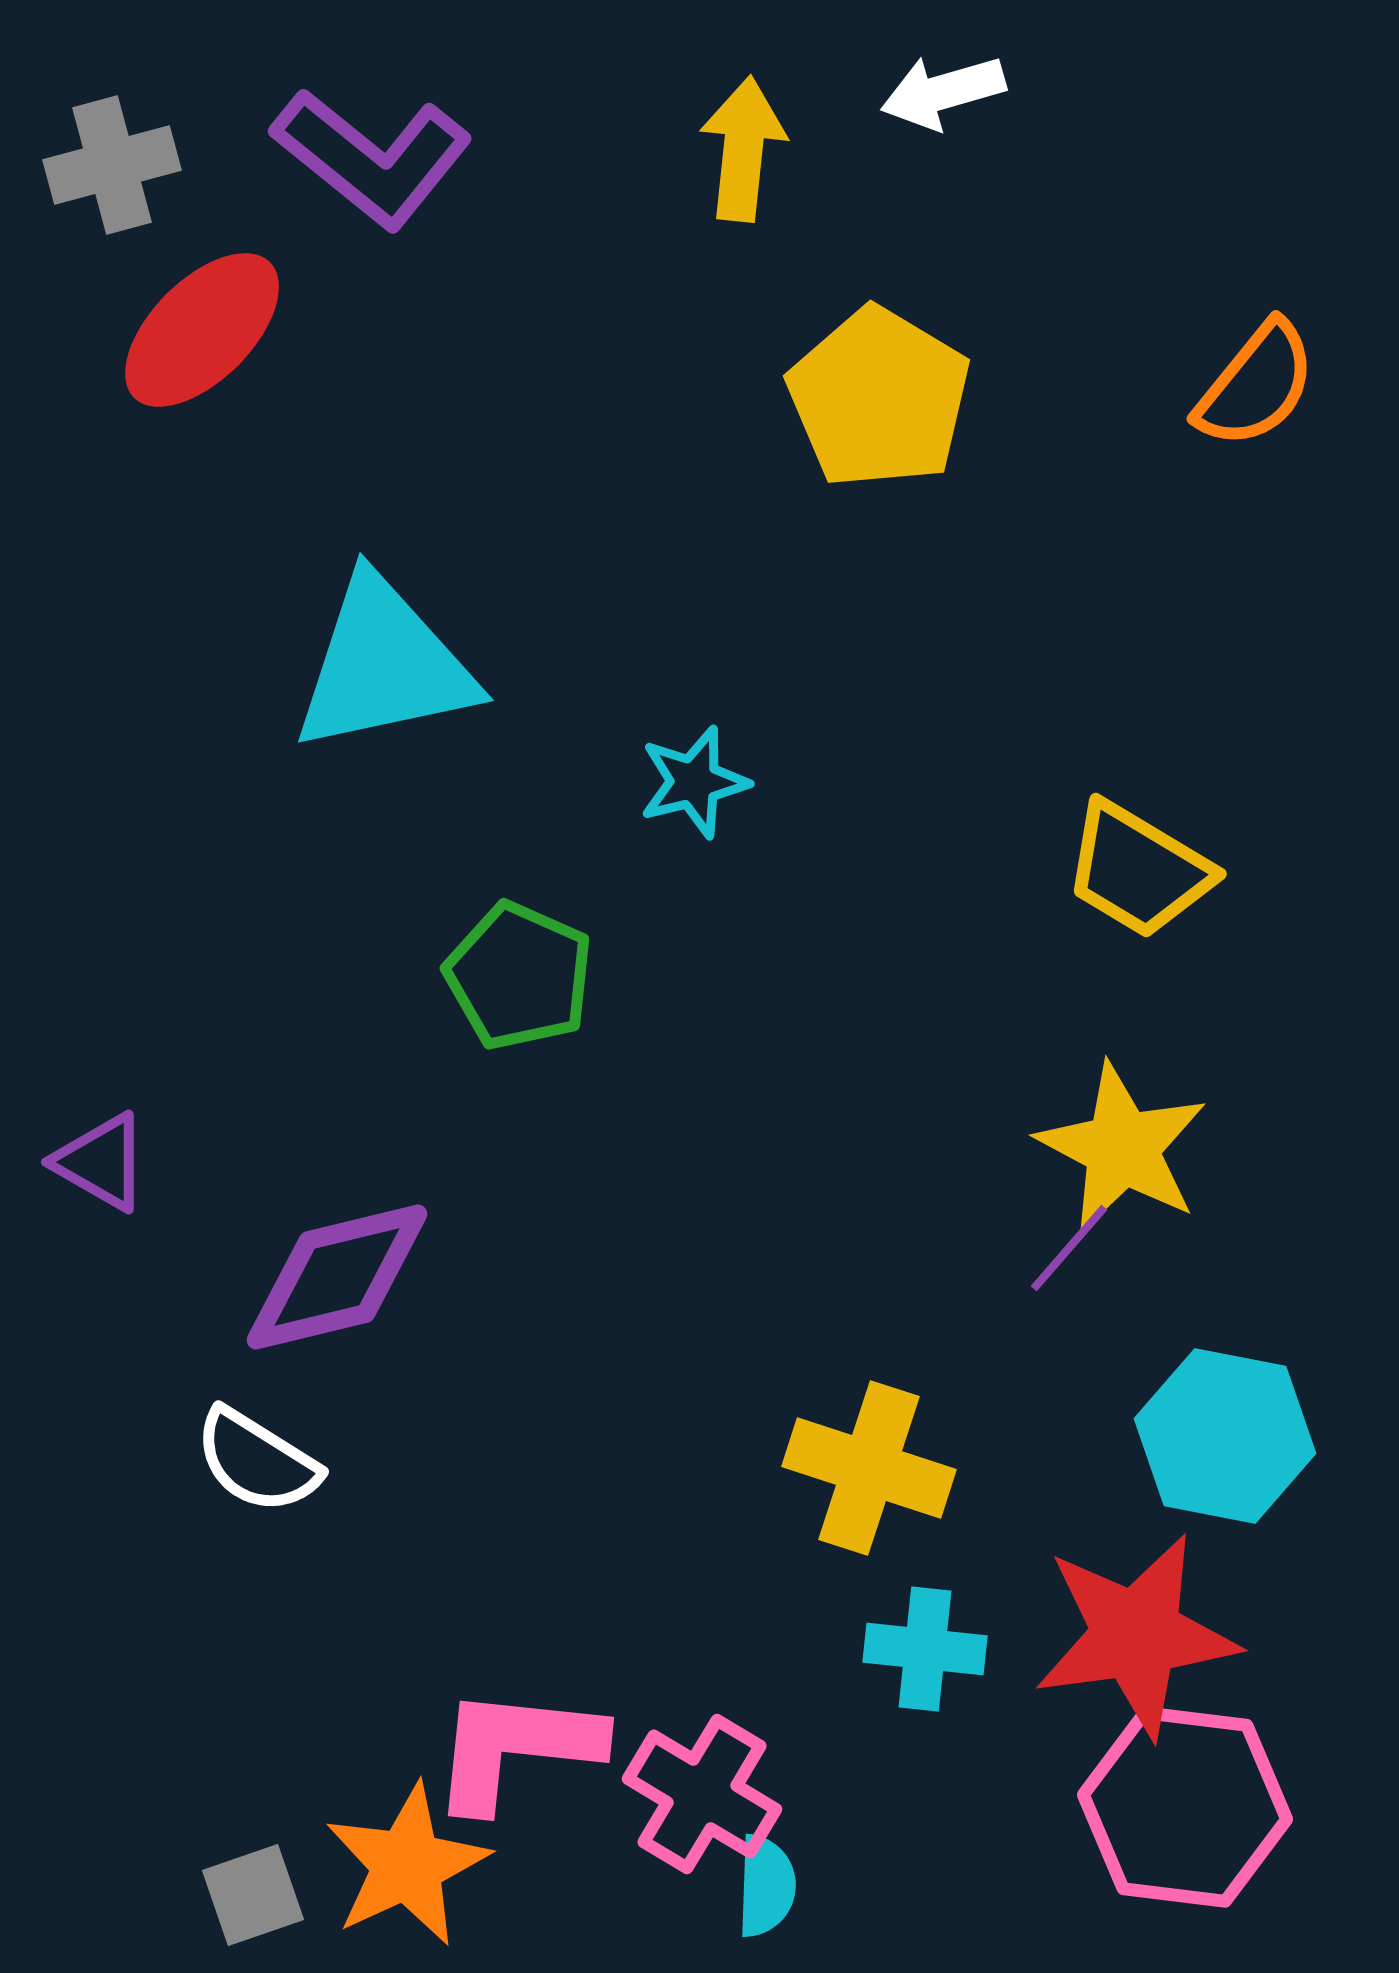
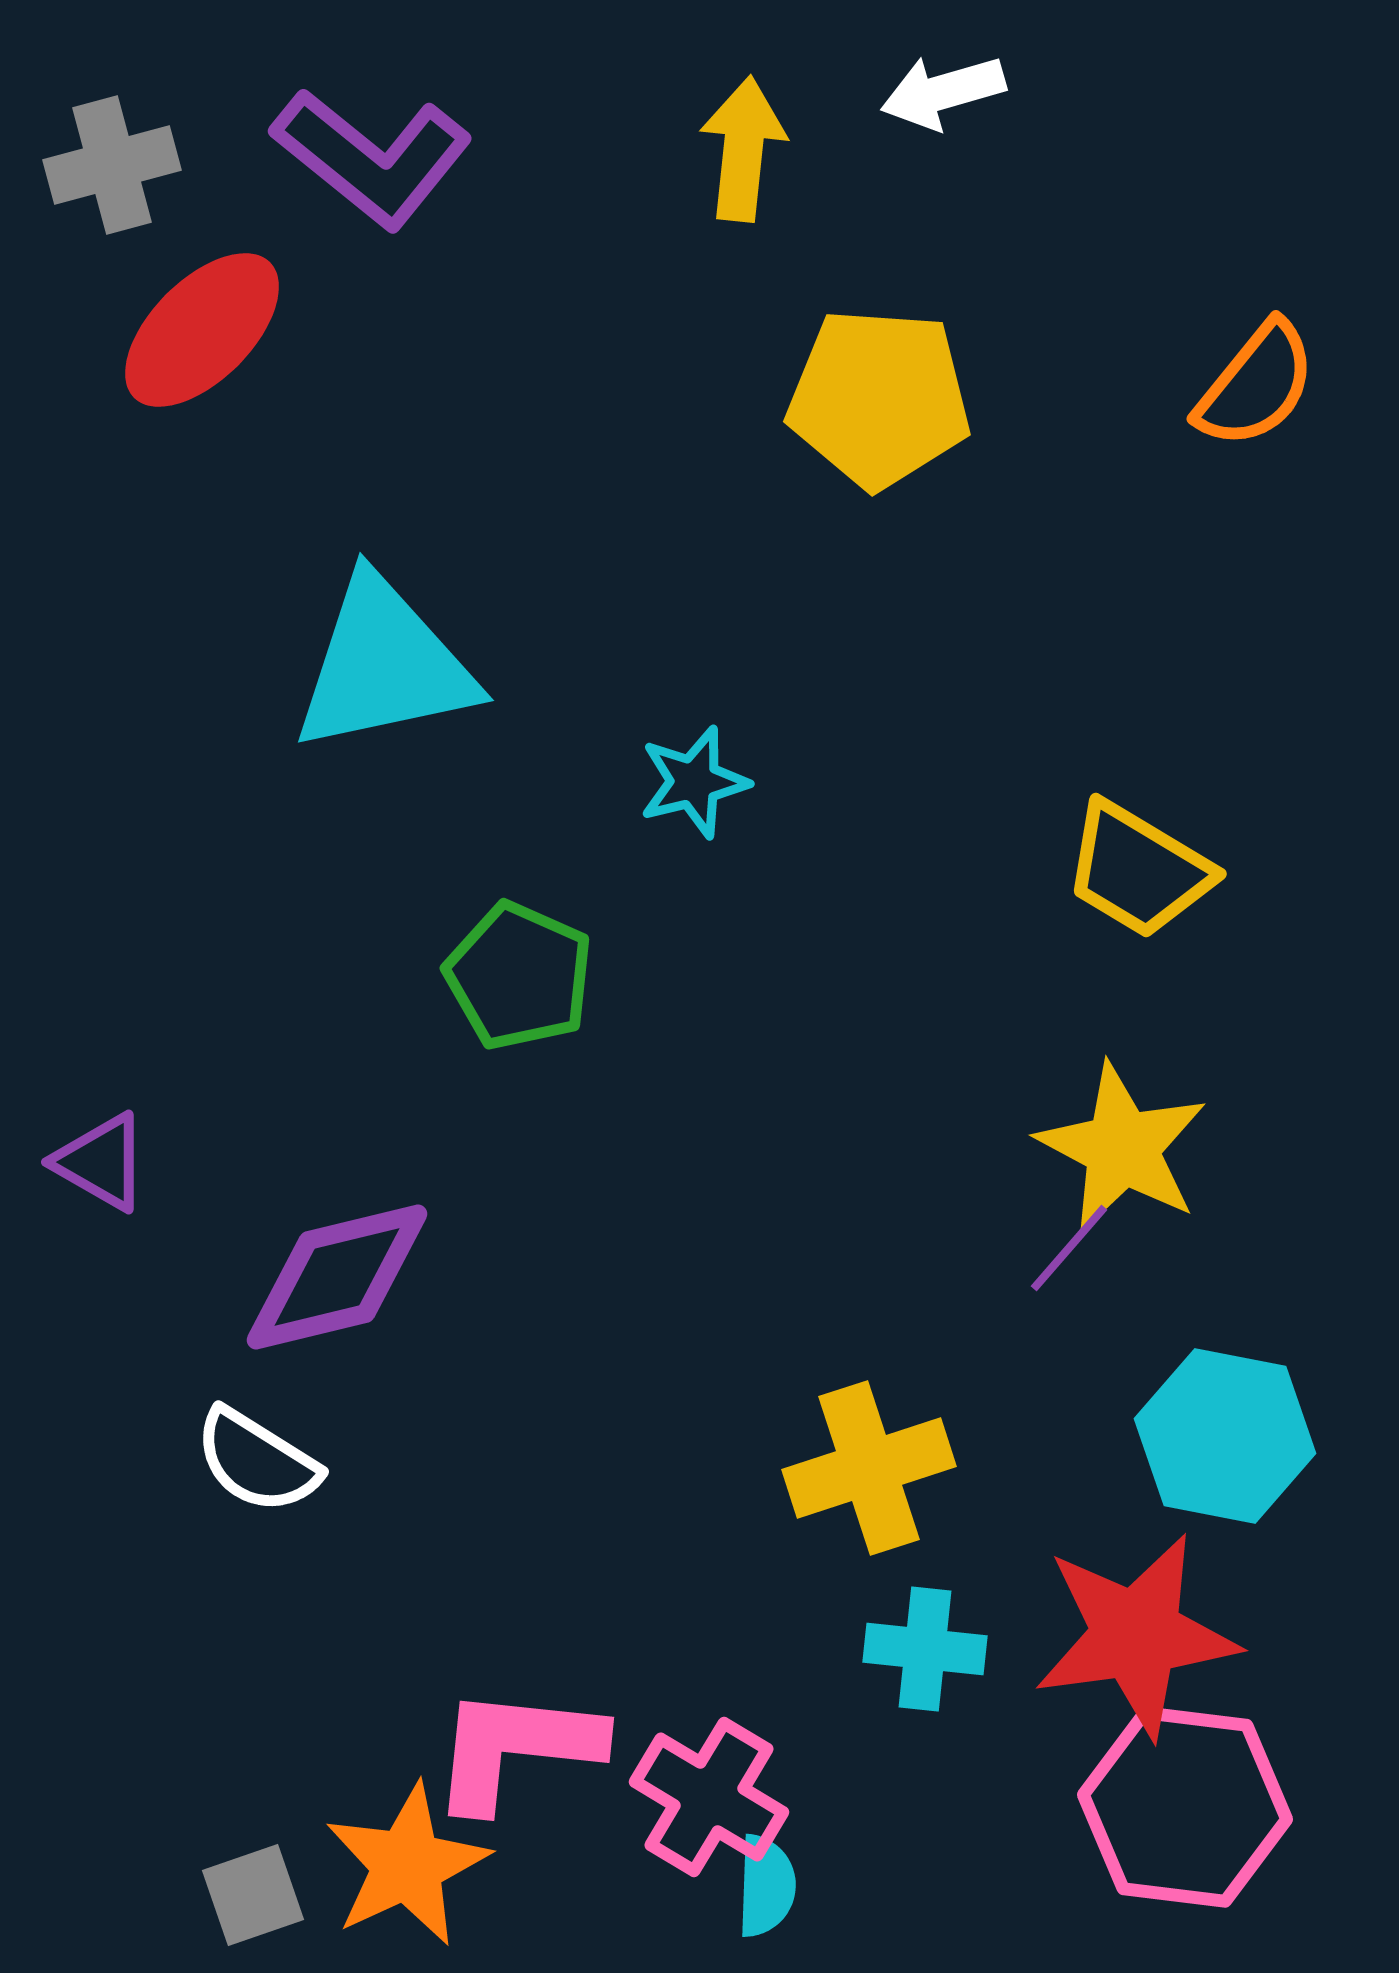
yellow pentagon: rotated 27 degrees counterclockwise
yellow cross: rotated 36 degrees counterclockwise
pink cross: moved 7 px right, 3 px down
